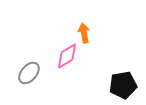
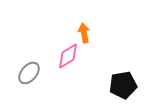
pink diamond: moved 1 px right
